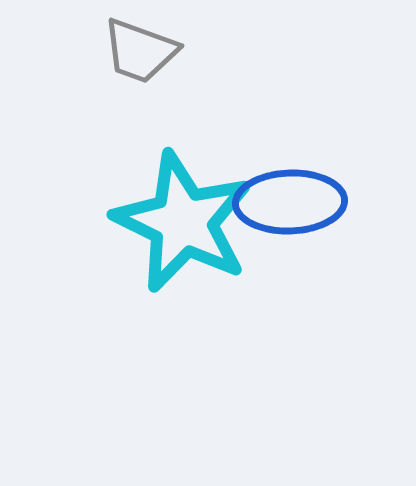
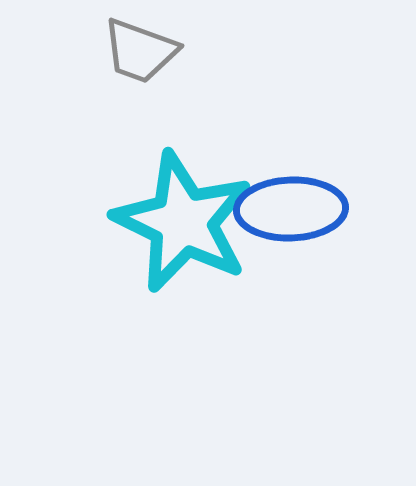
blue ellipse: moved 1 px right, 7 px down
